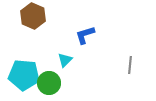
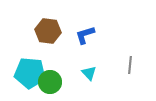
brown hexagon: moved 15 px right, 15 px down; rotated 15 degrees counterclockwise
cyan triangle: moved 24 px right, 13 px down; rotated 28 degrees counterclockwise
cyan pentagon: moved 6 px right, 2 px up
green circle: moved 1 px right, 1 px up
